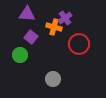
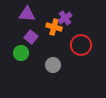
red circle: moved 2 px right, 1 px down
green circle: moved 1 px right, 2 px up
gray circle: moved 14 px up
